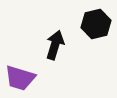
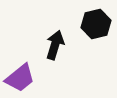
purple trapezoid: rotated 56 degrees counterclockwise
